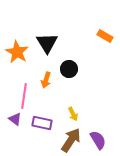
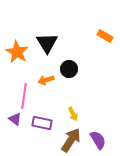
orange arrow: rotated 56 degrees clockwise
